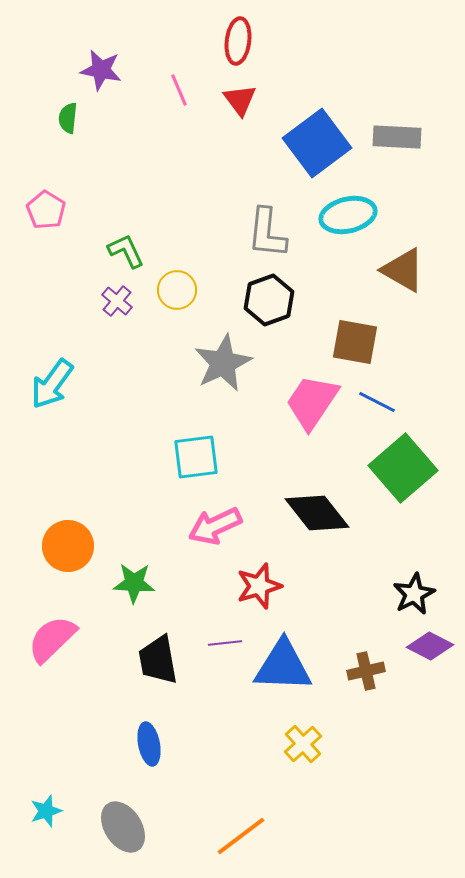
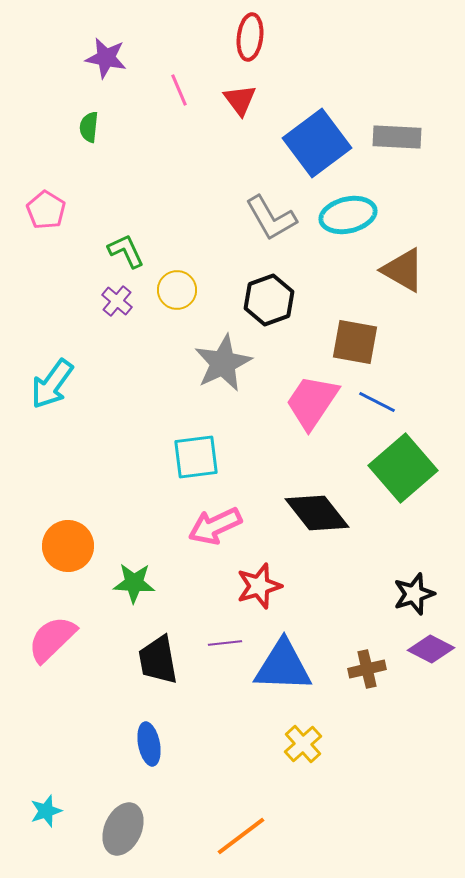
red ellipse: moved 12 px right, 4 px up
purple star: moved 5 px right, 12 px up
green semicircle: moved 21 px right, 9 px down
gray L-shape: moved 4 px right, 15 px up; rotated 36 degrees counterclockwise
black star: rotated 9 degrees clockwise
purple diamond: moved 1 px right, 3 px down
brown cross: moved 1 px right, 2 px up
gray ellipse: moved 2 px down; rotated 57 degrees clockwise
